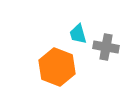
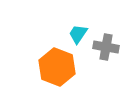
cyan trapezoid: rotated 50 degrees clockwise
